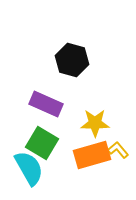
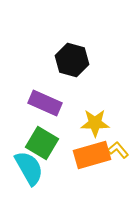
purple rectangle: moved 1 px left, 1 px up
